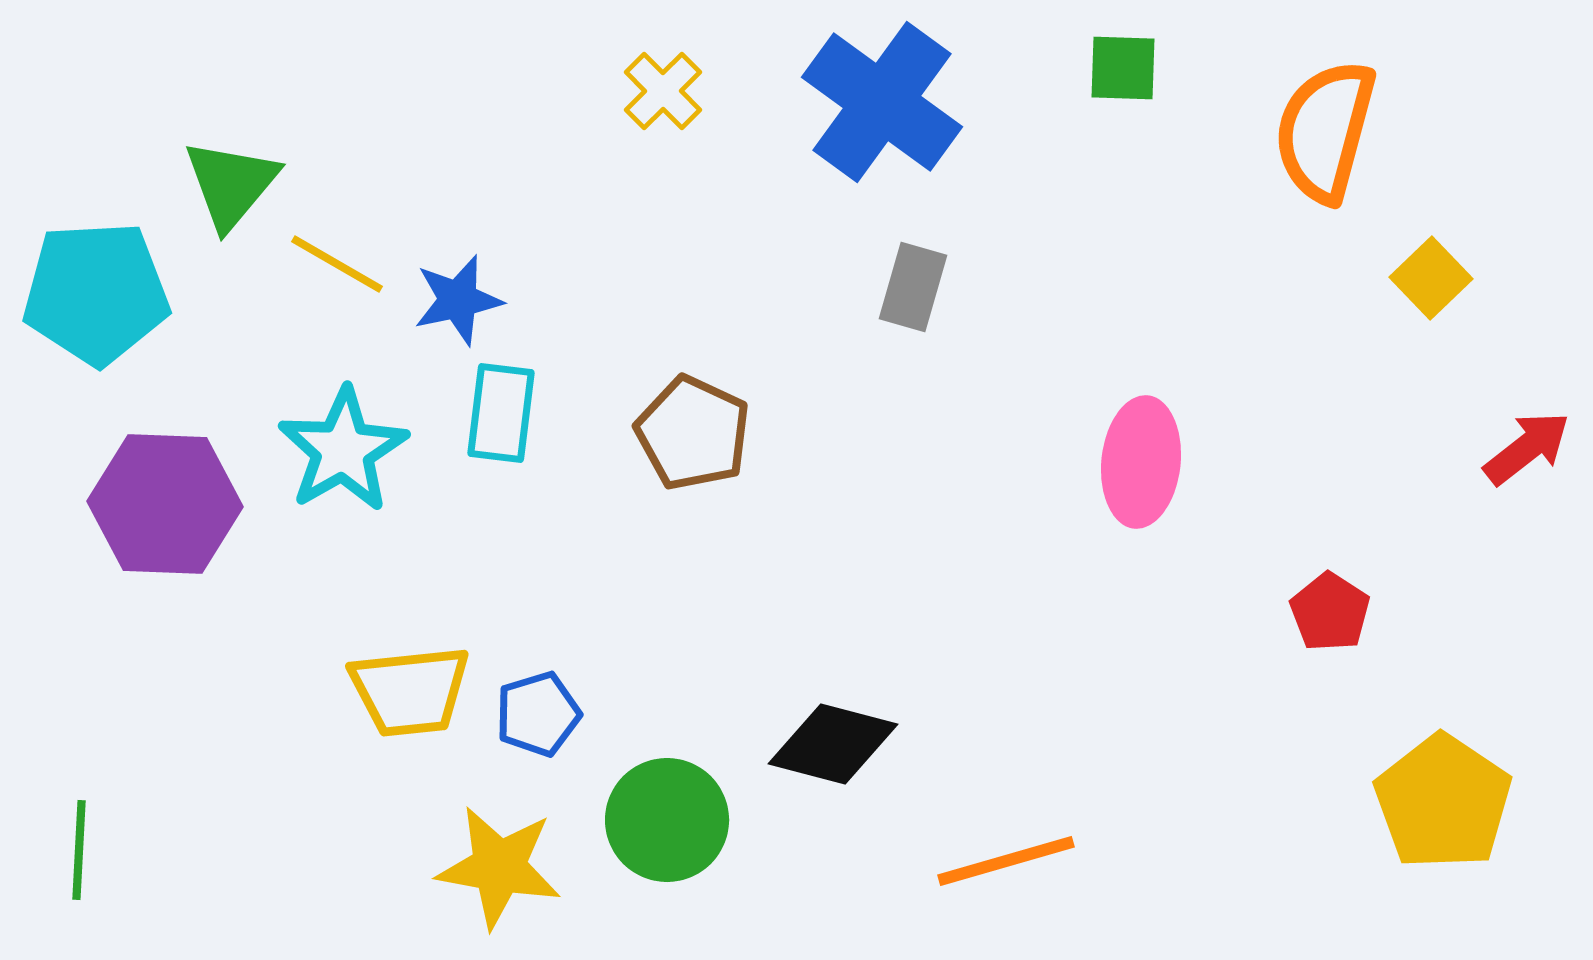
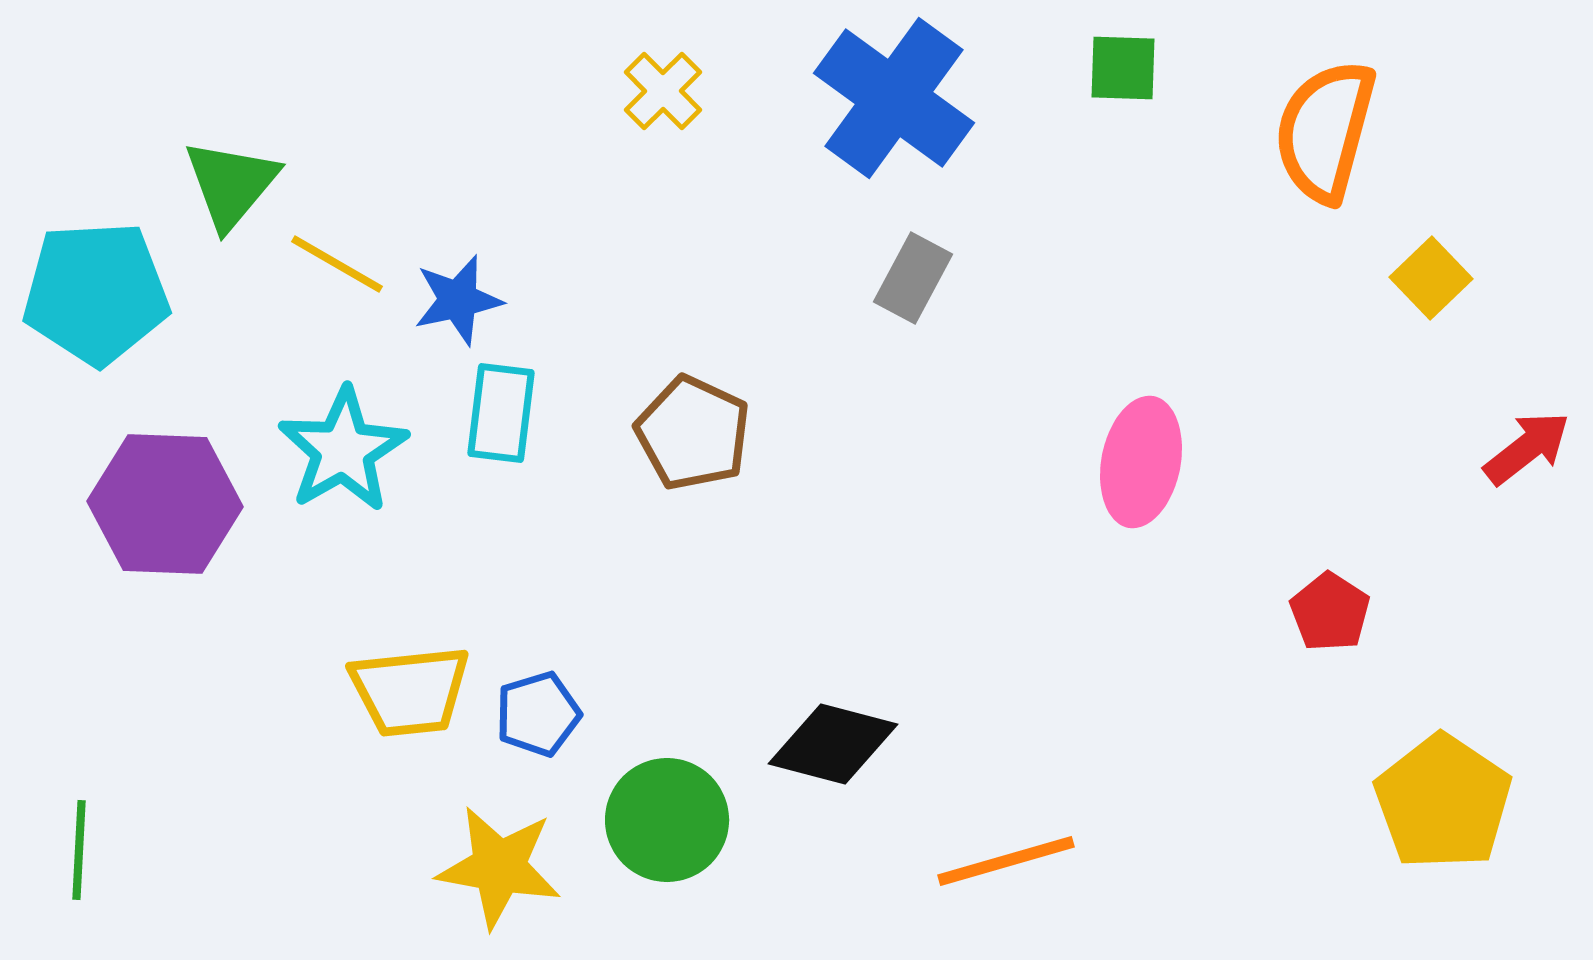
blue cross: moved 12 px right, 4 px up
gray rectangle: moved 9 px up; rotated 12 degrees clockwise
pink ellipse: rotated 5 degrees clockwise
